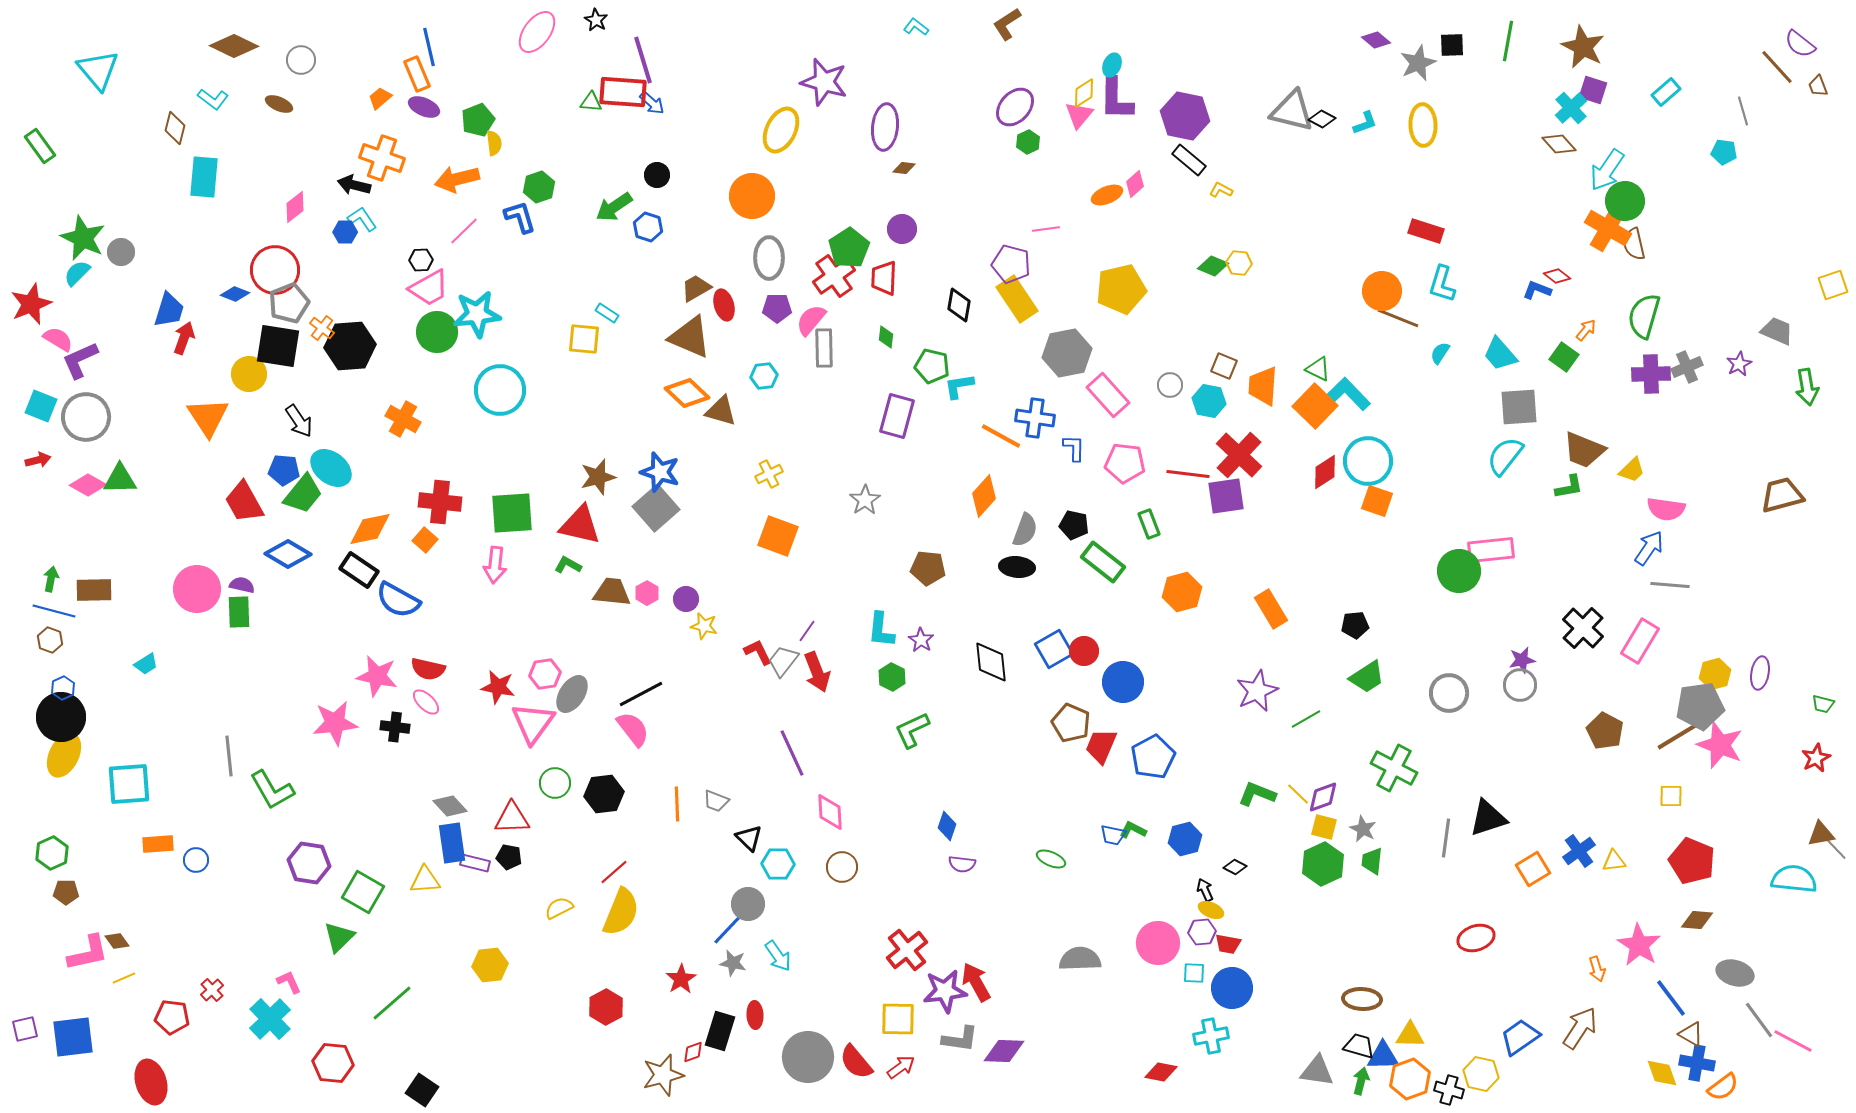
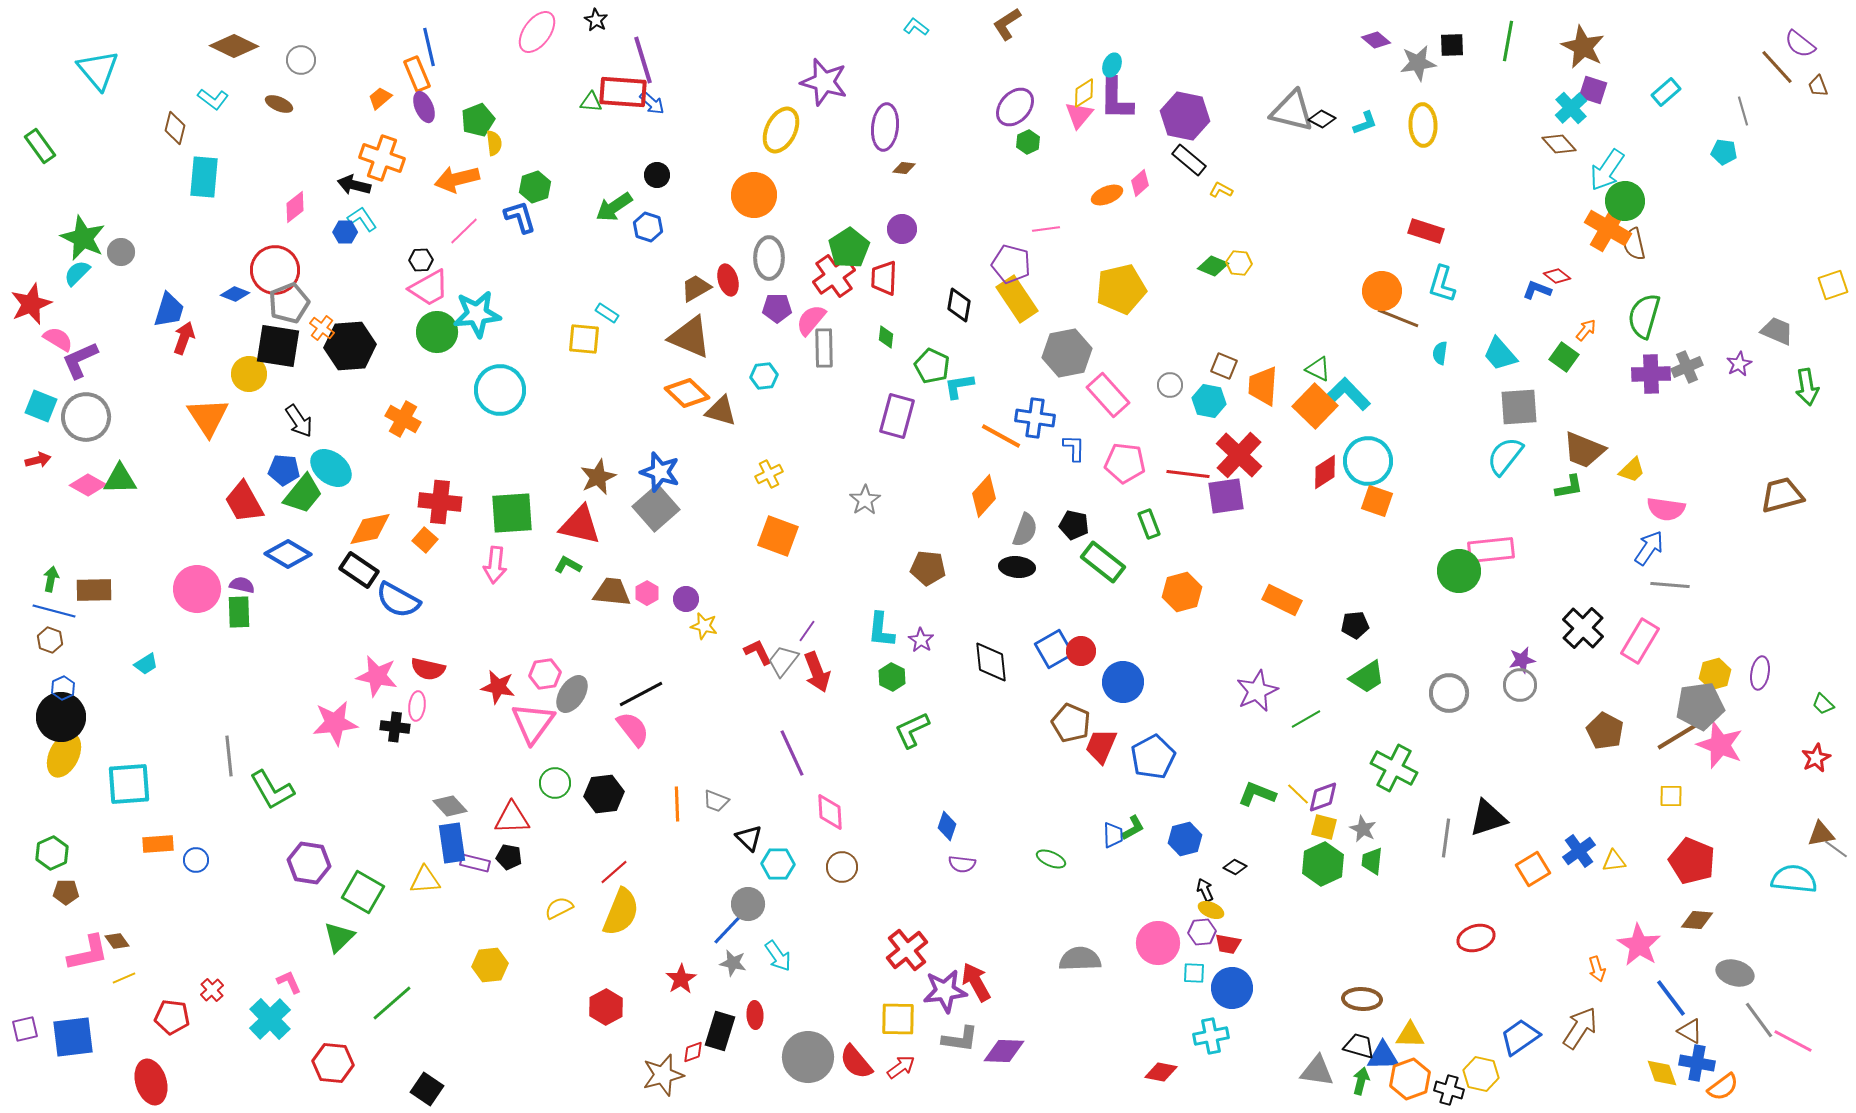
gray star at (1418, 63): rotated 15 degrees clockwise
purple ellipse at (424, 107): rotated 44 degrees clockwise
pink diamond at (1135, 184): moved 5 px right, 1 px up
green hexagon at (539, 187): moved 4 px left
orange circle at (752, 196): moved 2 px right, 1 px up
red ellipse at (724, 305): moved 4 px right, 25 px up
cyan semicircle at (1440, 353): rotated 25 degrees counterclockwise
green pentagon at (932, 366): rotated 12 degrees clockwise
brown star at (598, 477): rotated 9 degrees counterclockwise
orange rectangle at (1271, 609): moved 11 px right, 9 px up; rotated 33 degrees counterclockwise
red circle at (1084, 651): moved 3 px left
pink ellipse at (426, 702): moved 9 px left, 4 px down; rotated 52 degrees clockwise
green trapezoid at (1823, 704): rotated 30 degrees clockwise
green L-shape at (1133, 830): moved 2 px up; rotated 124 degrees clockwise
blue trapezoid at (1113, 835): rotated 104 degrees counterclockwise
gray line at (1836, 849): rotated 10 degrees counterclockwise
brown triangle at (1691, 1034): moved 1 px left, 3 px up
black square at (422, 1090): moved 5 px right, 1 px up
